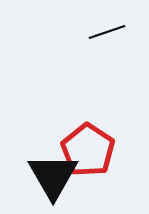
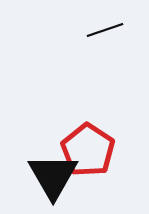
black line: moved 2 px left, 2 px up
